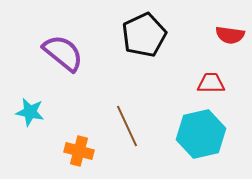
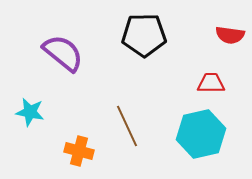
black pentagon: rotated 24 degrees clockwise
